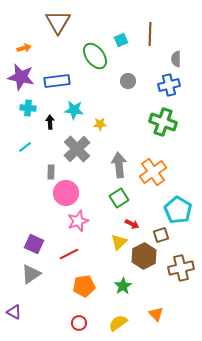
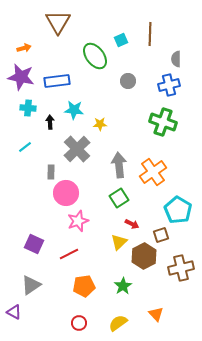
gray triangle: moved 11 px down
